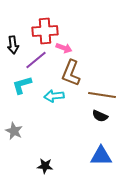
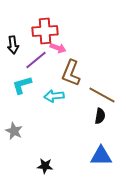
pink arrow: moved 6 px left
brown line: rotated 20 degrees clockwise
black semicircle: rotated 105 degrees counterclockwise
